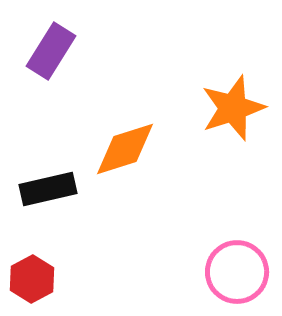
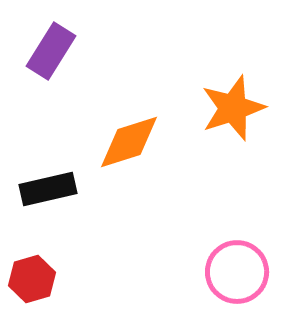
orange diamond: moved 4 px right, 7 px up
red hexagon: rotated 12 degrees clockwise
